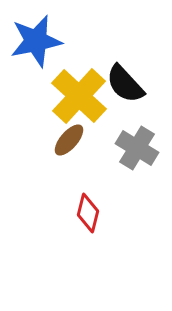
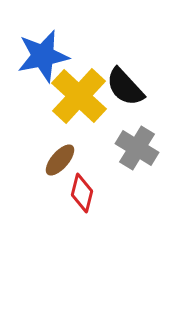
blue star: moved 7 px right, 15 px down
black semicircle: moved 3 px down
brown ellipse: moved 9 px left, 20 px down
red diamond: moved 6 px left, 20 px up
